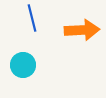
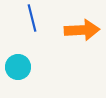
cyan circle: moved 5 px left, 2 px down
